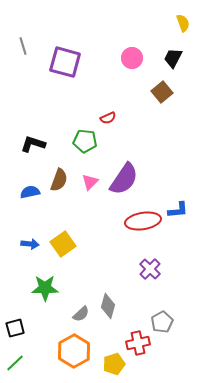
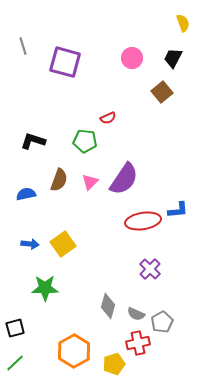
black L-shape: moved 3 px up
blue semicircle: moved 4 px left, 2 px down
gray semicircle: moved 55 px right; rotated 66 degrees clockwise
